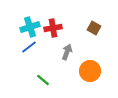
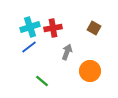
green line: moved 1 px left, 1 px down
